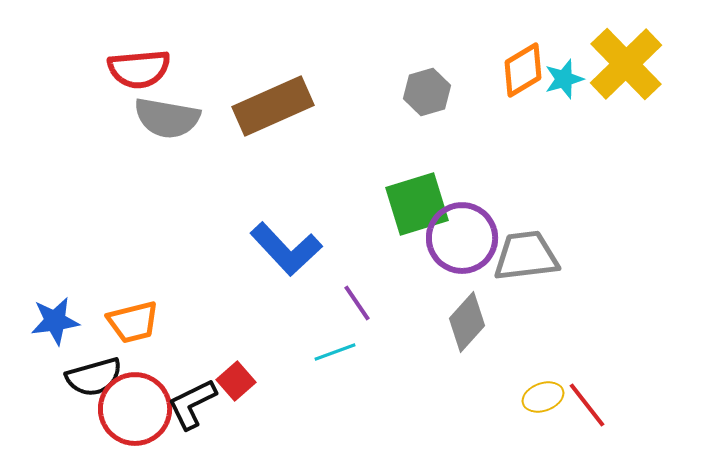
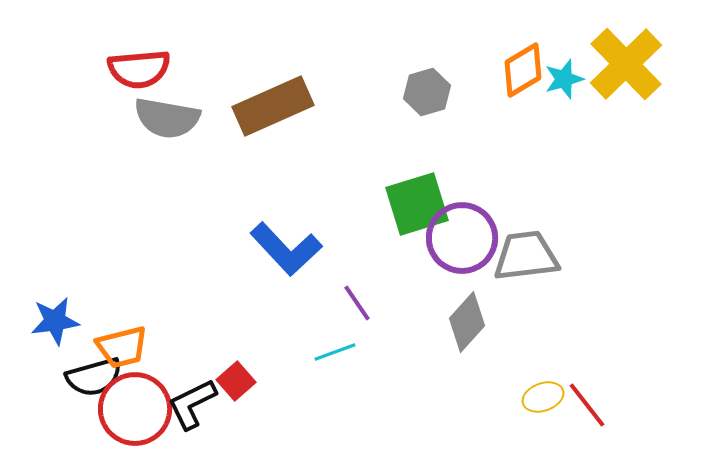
orange trapezoid: moved 11 px left, 25 px down
